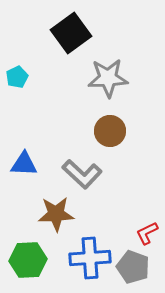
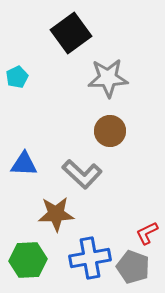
blue cross: rotated 6 degrees counterclockwise
